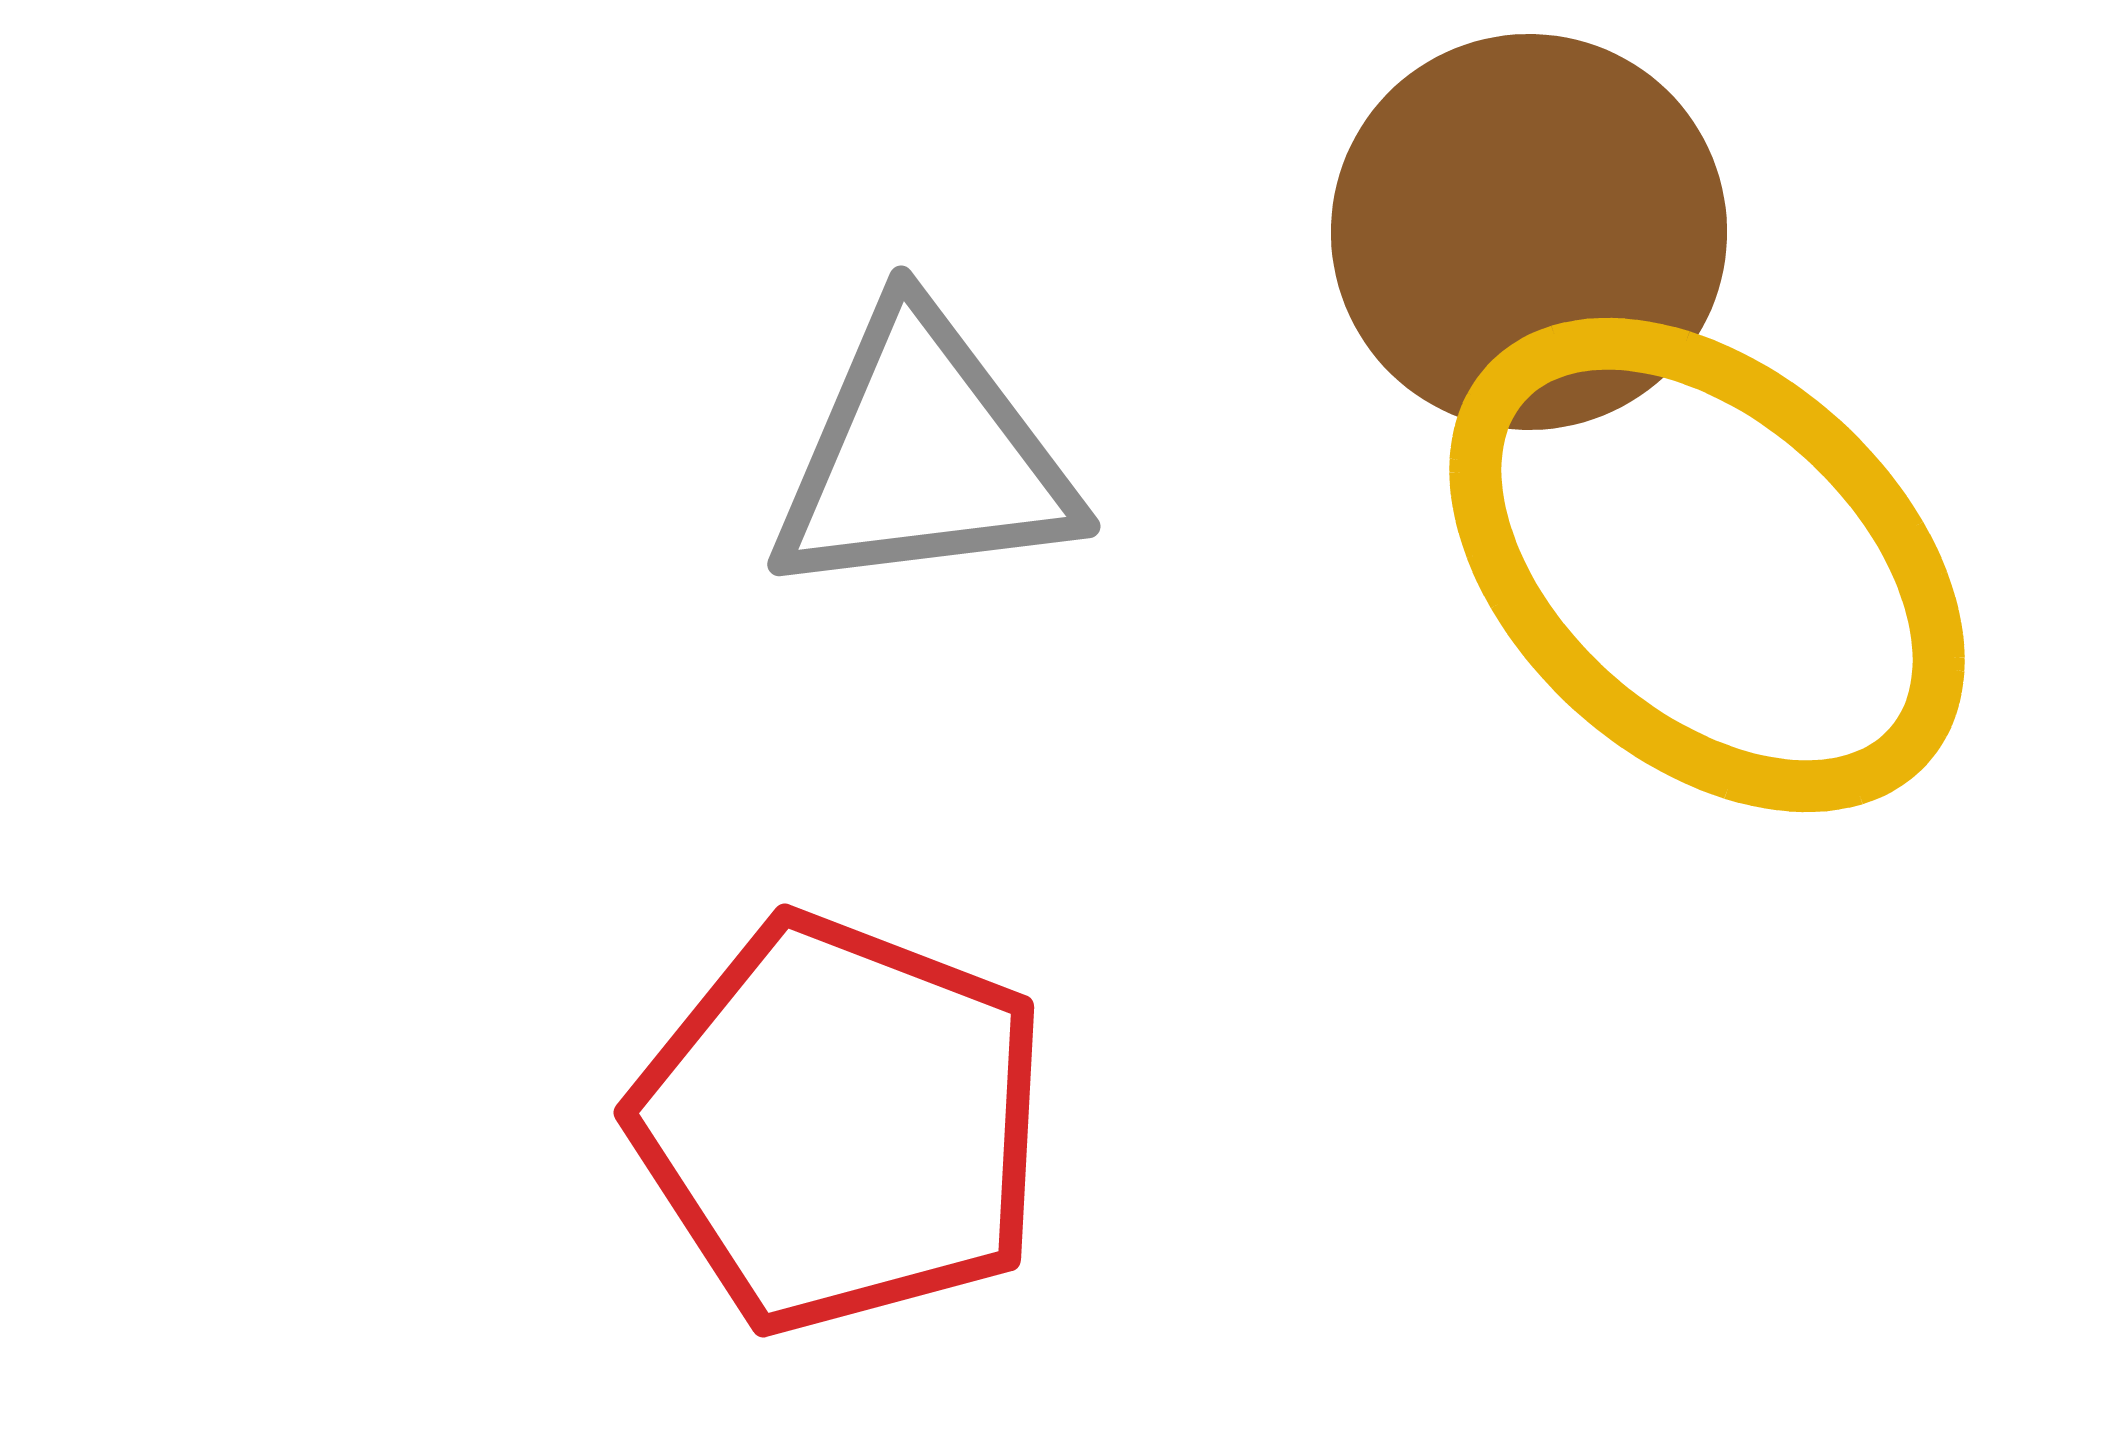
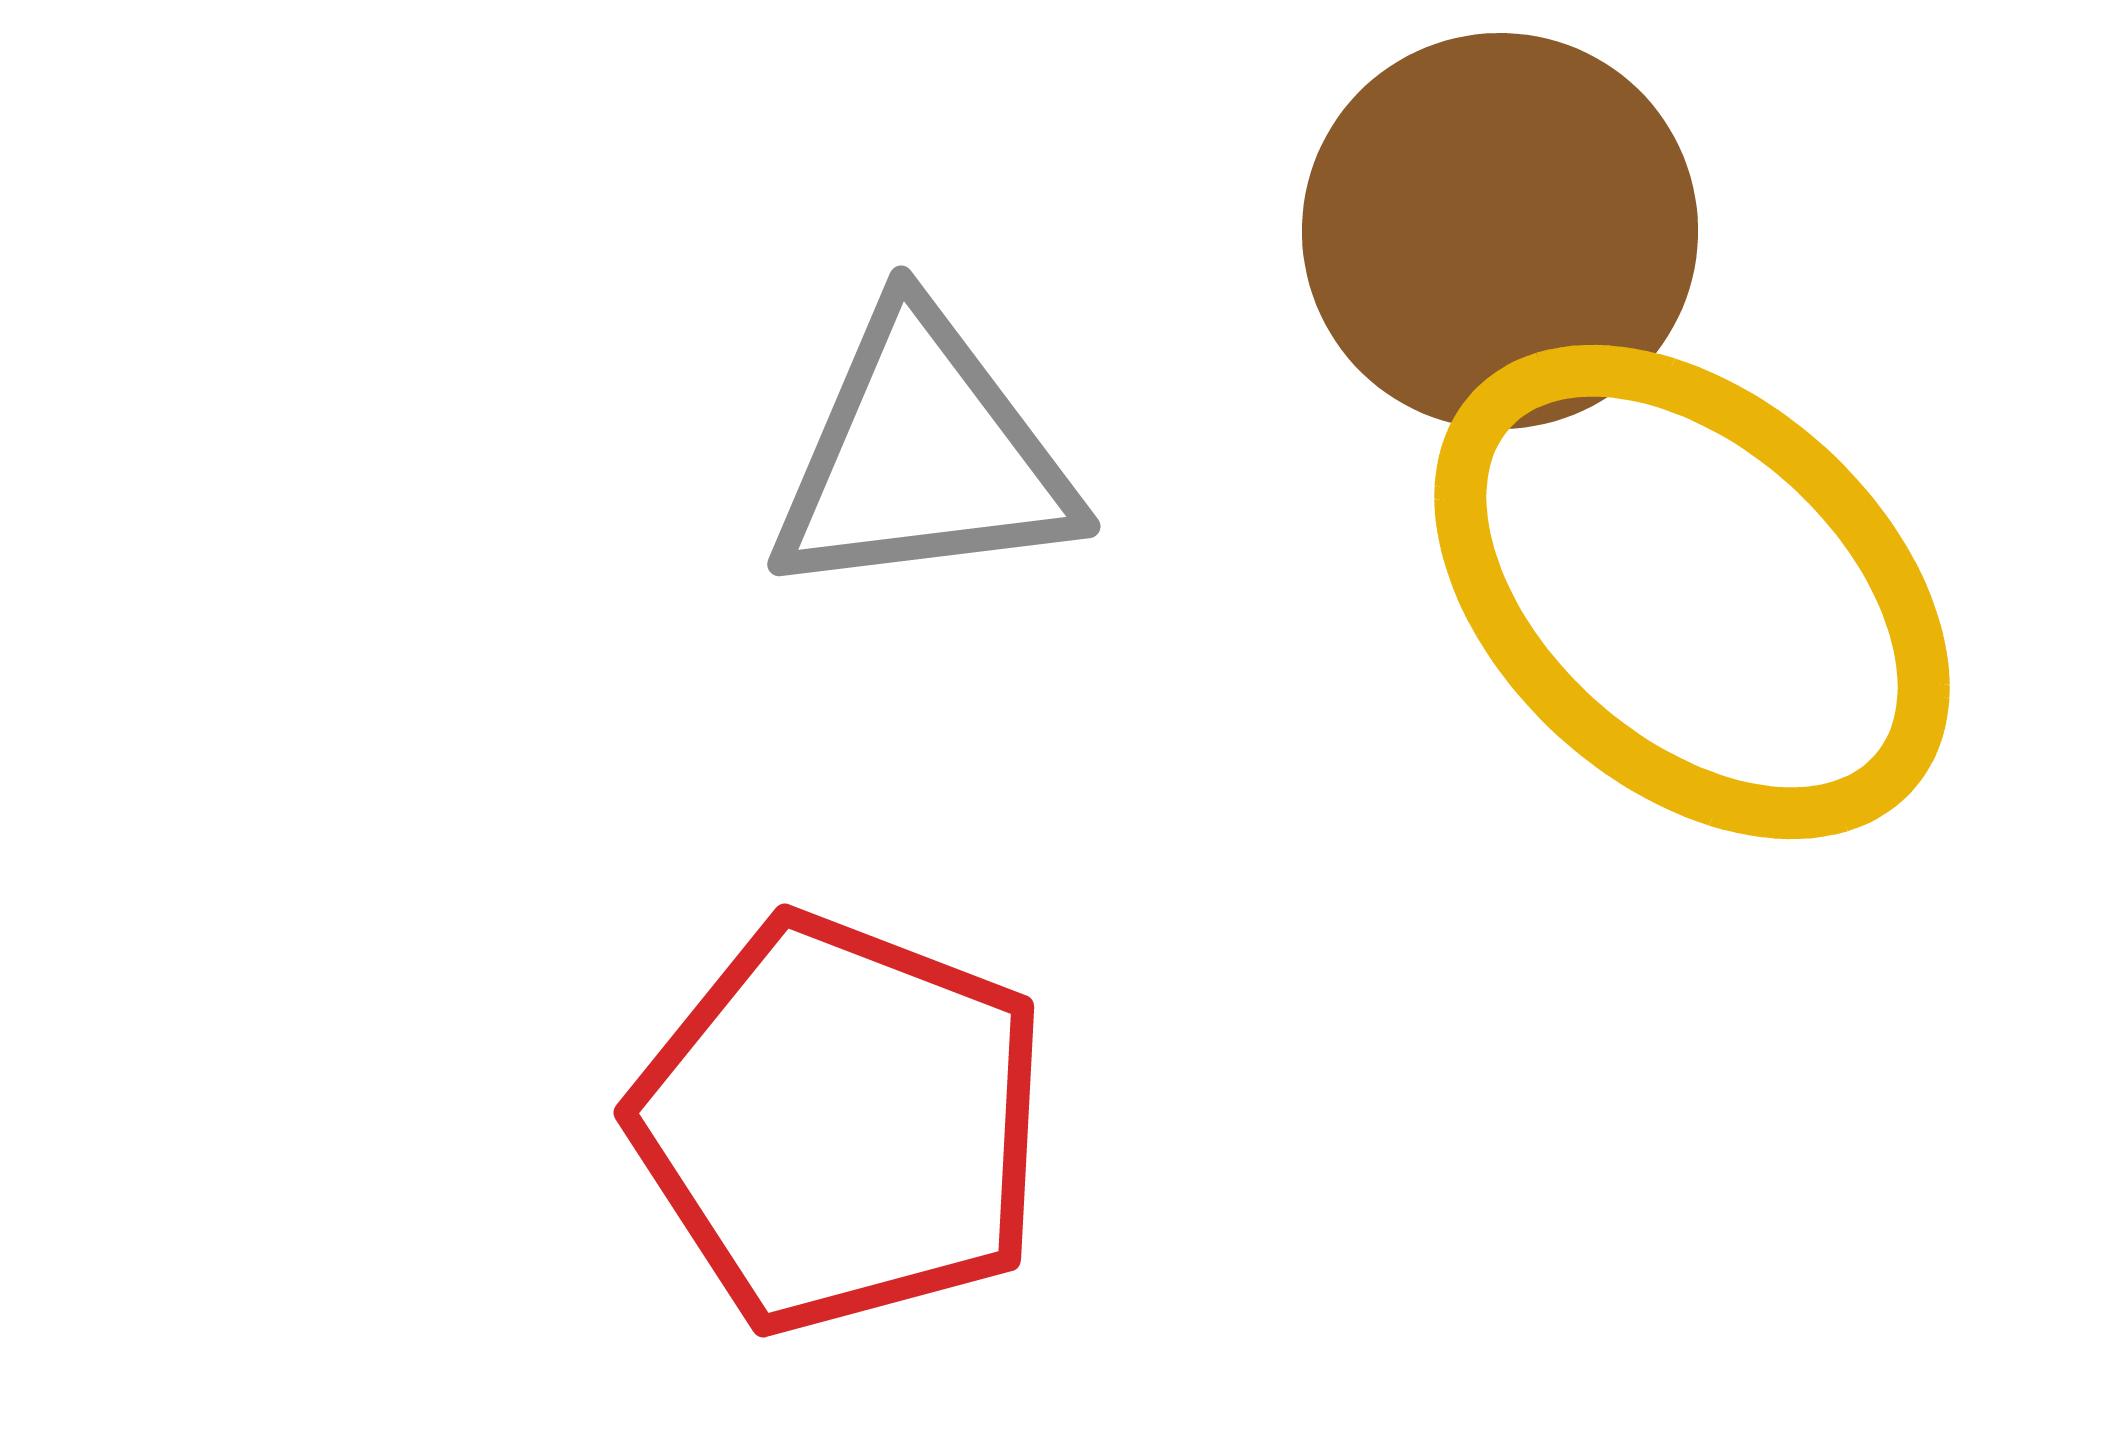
brown circle: moved 29 px left, 1 px up
yellow ellipse: moved 15 px left, 27 px down
